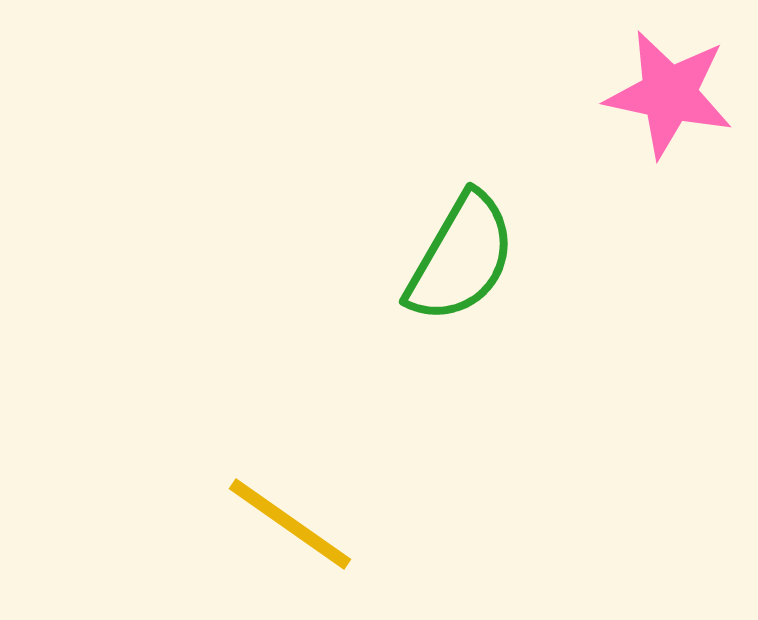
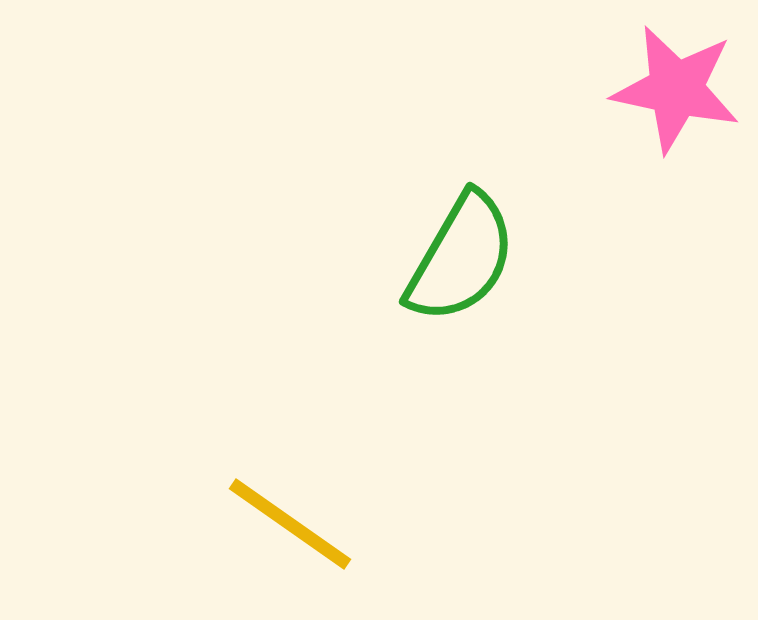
pink star: moved 7 px right, 5 px up
